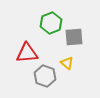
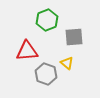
green hexagon: moved 4 px left, 3 px up
red triangle: moved 2 px up
gray hexagon: moved 1 px right, 2 px up
